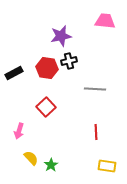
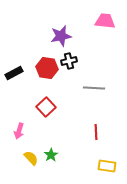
gray line: moved 1 px left, 1 px up
green star: moved 10 px up
